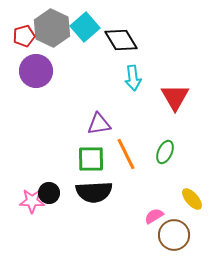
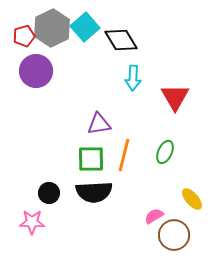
gray hexagon: rotated 9 degrees clockwise
cyan arrow: rotated 10 degrees clockwise
orange line: moved 2 px left, 1 px down; rotated 40 degrees clockwise
pink star: moved 21 px down
